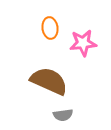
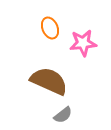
orange ellipse: rotated 15 degrees counterclockwise
gray semicircle: rotated 30 degrees counterclockwise
